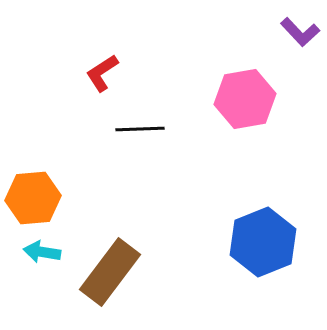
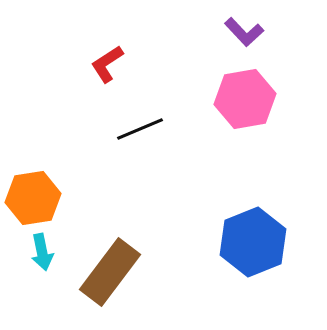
purple L-shape: moved 56 px left
red L-shape: moved 5 px right, 9 px up
black line: rotated 21 degrees counterclockwise
orange hexagon: rotated 4 degrees counterclockwise
blue hexagon: moved 10 px left
cyan arrow: rotated 111 degrees counterclockwise
